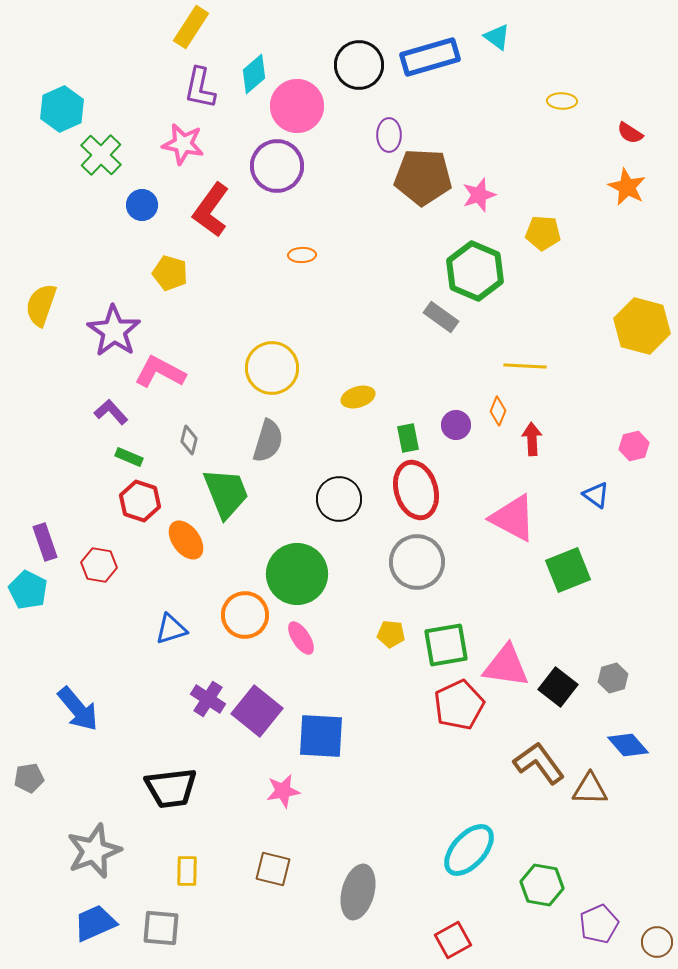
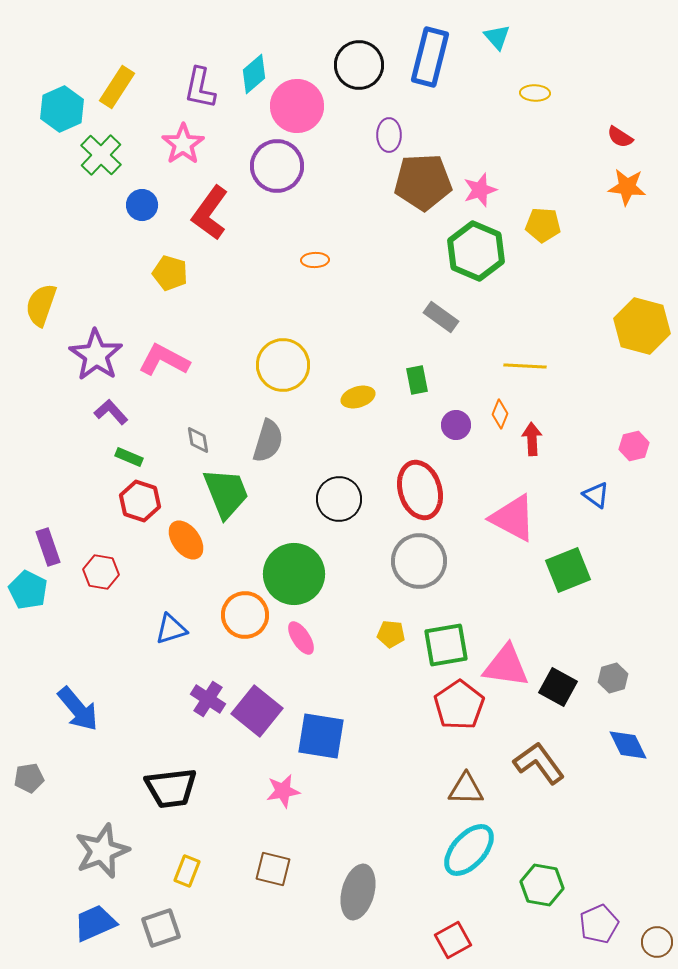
yellow rectangle at (191, 27): moved 74 px left, 60 px down
cyan triangle at (497, 37): rotated 12 degrees clockwise
blue rectangle at (430, 57): rotated 60 degrees counterclockwise
yellow ellipse at (562, 101): moved 27 px left, 8 px up
red semicircle at (630, 133): moved 10 px left, 4 px down
pink star at (183, 144): rotated 27 degrees clockwise
brown pentagon at (423, 177): moved 5 px down; rotated 6 degrees counterclockwise
orange star at (627, 187): rotated 21 degrees counterclockwise
pink star at (479, 195): moved 1 px right, 5 px up
red L-shape at (211, 210): moved 1 px left, 3 px down
yellow pentagon at (543, 233): moved 8 px up
orange ellipse at (302, 255): moved 13 px right, 5 px down
green hexagon at (475, 271): moved 1 px right, 20 px up
purple star at (114, 331): moved 18 px left, 24 px down
yellow circle at (272, 368): moved 11 px right, 3 px up
pink L-shape at (160, 372): moved 4 px right, 12 px up
orange diamond at (498, 411): moved 2 px right, 3 px down
green rectangle at (408, 438): moved 9 px right, 58 px up
gray diamond at (189, 440): moved 9 px right; rotated 24 degrees counterclockwise
red ellipse at (416, 490): moved 4 px right
purple rectangle at (45, 542): moved 3 px right, 5 px down
gray circle at (417, 562): moved 2 px right, 1 px up
red hexagon at (99, 565): moved 2 px right, 7 px down
green circle at (297, 574): moved 3 px left
black square at (558, 687): rotated 9 degrees counterclockwise
red pentagon at (459, 705): rotated 9 degrees counterclockwise
blue square at (321, 736): rotated 6 degrees clockwise
blue diamond at (628, 745): rotated 15 degrees clockwise
brown triangle at (590, 789): moved 124 px left
gray star at (94, 851): moved 8 px right
yellow rectangle at (187, 871): rotated 20 degrees clockwise
gray square at (161, 928): rotated 24 degrees counterclockwise
